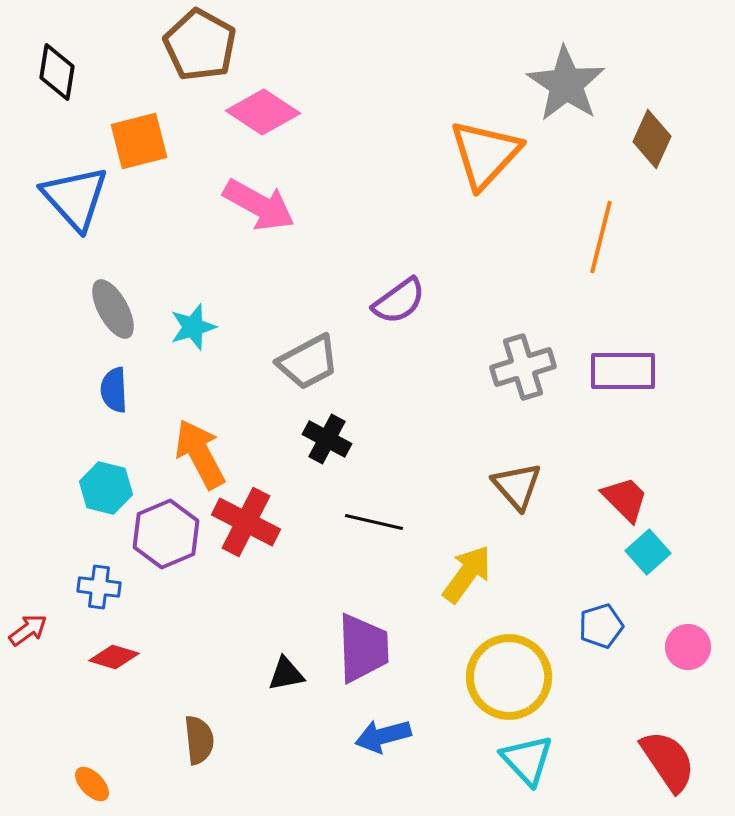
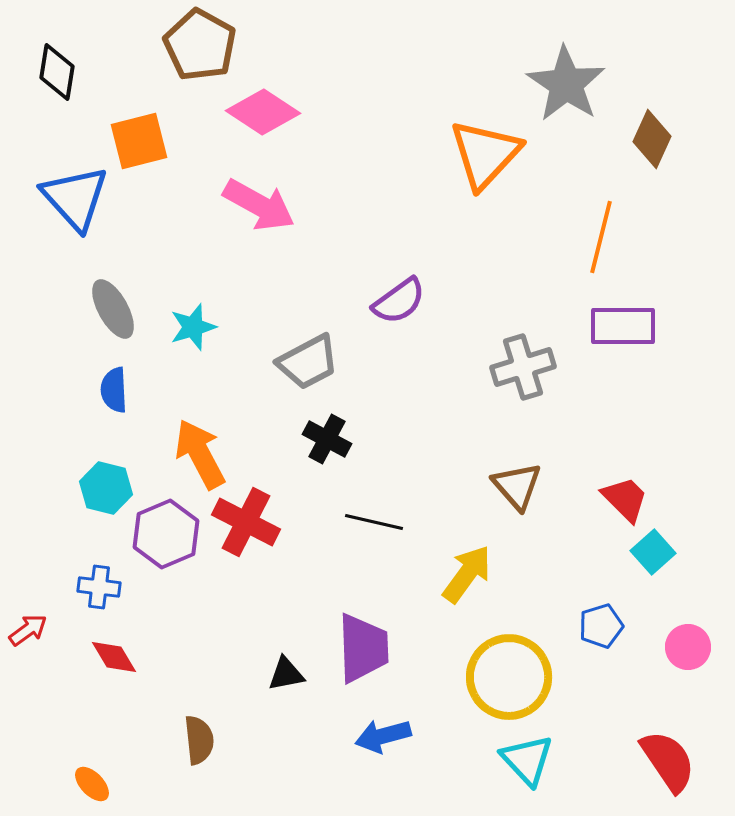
purple rectangle: moved 45 px up
cyan square: moved 5 px right
red diamond: rotated 42 degrees clockwise
